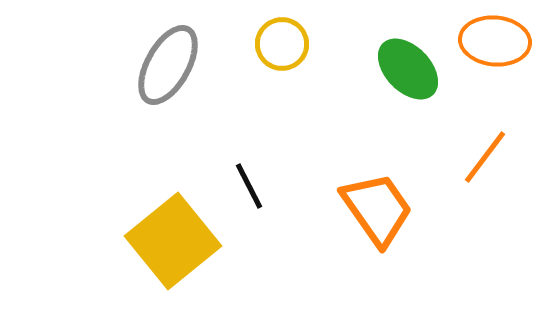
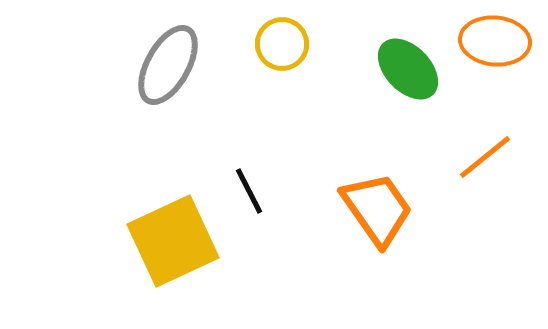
orange line: rotated 14 degrees clockwise
black line: moved 5 px down
yellow square: rotated 14 degrees clockwise
